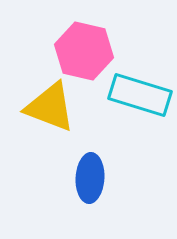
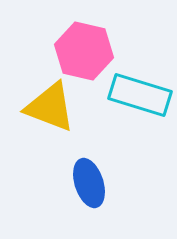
blue ellipse: moved 1 px left, 5 px down; rotated 21 degrees counterclockwise
